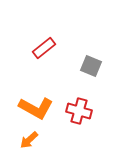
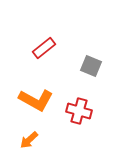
orange L-shape: moved 8 px up
